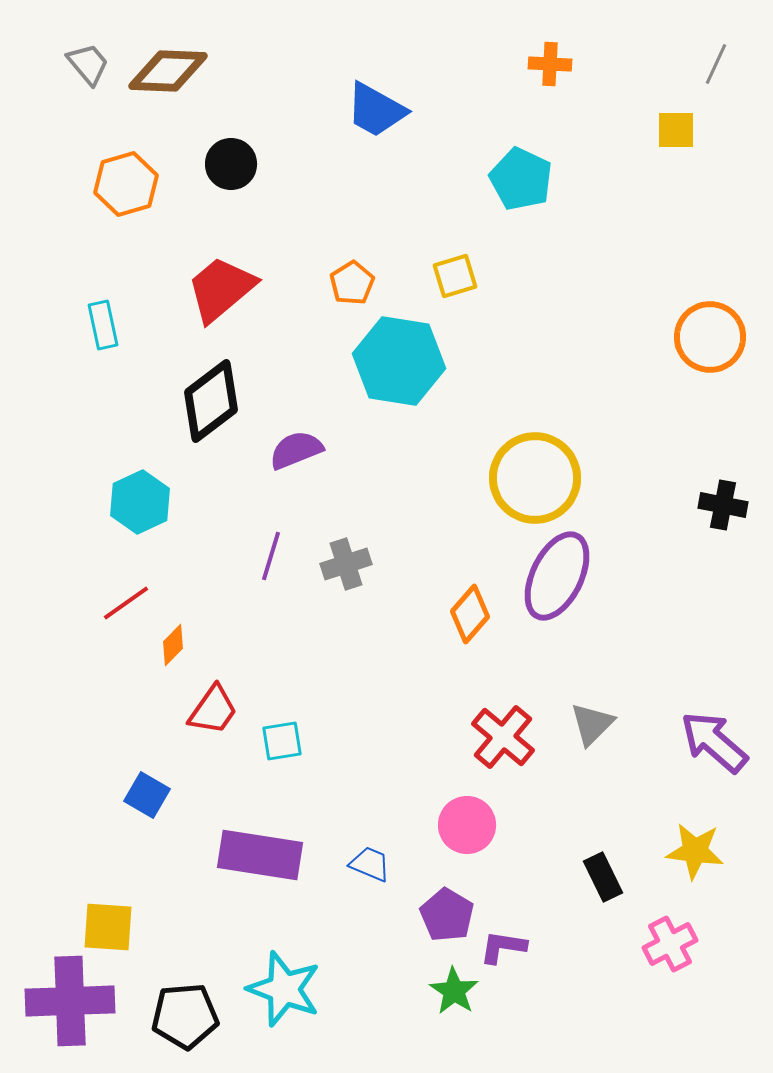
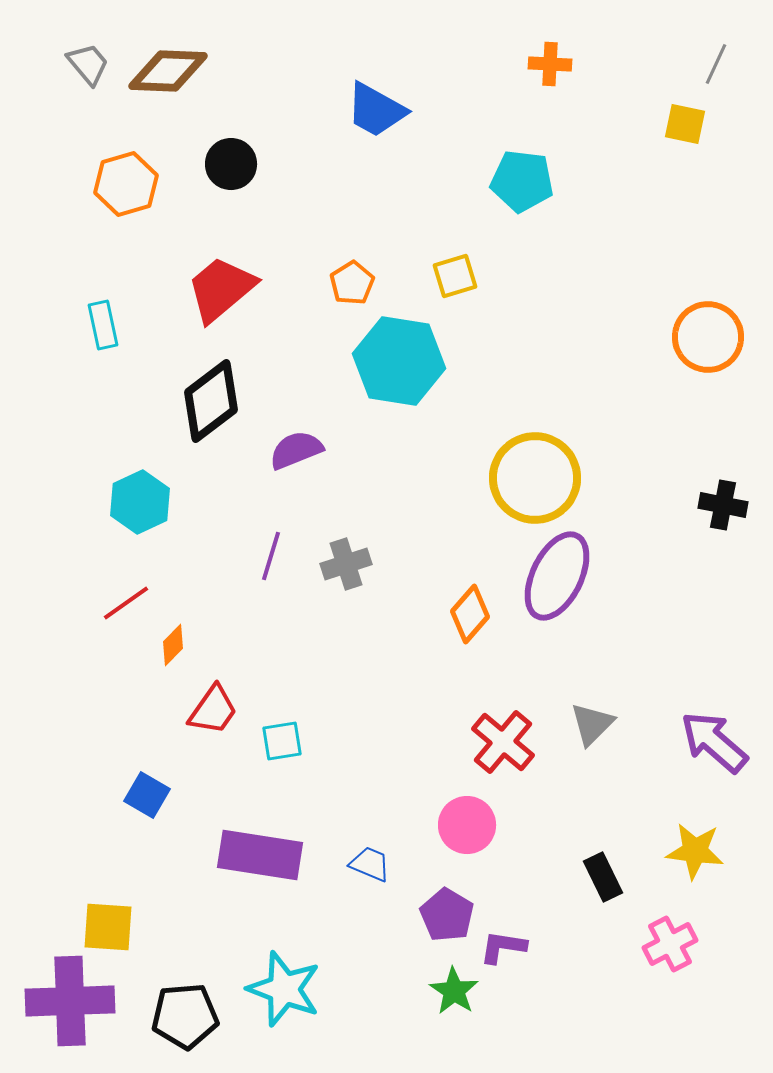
yellow square at (676, 130): moved 9 px right, 6 px up; rotated 12 degrees clockwise
cyan pentagon at (521, 179): moved 1 px right, 2 px down; rotated 18 degrees counterclockwise
orange circle at (710, 337): moved 2 px left
red cross at (503, 737): moved 5 px down
